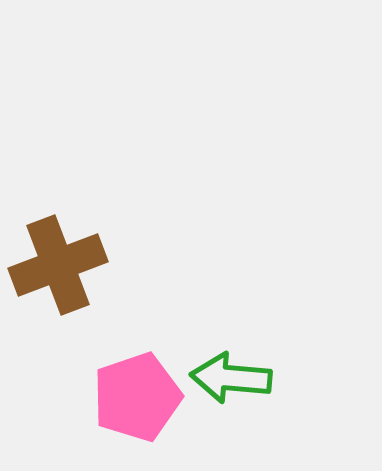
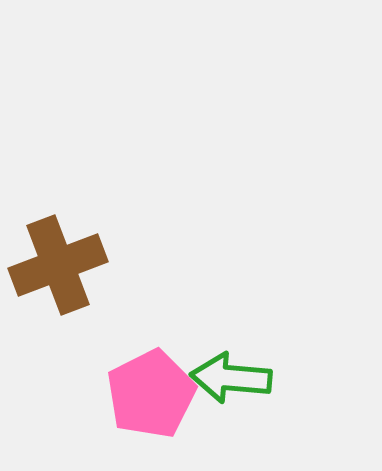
pink pentagon: moved 14 px right, 3 px up; rotated 8 degrees counterclockwise
